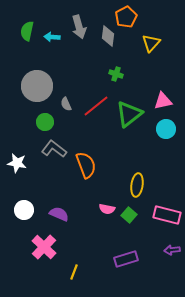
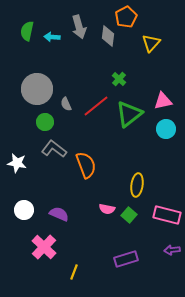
green cross: moved 3 px right, 5 px down; rotated 24 degrees clockwise
gray circle: moved 3 px down
